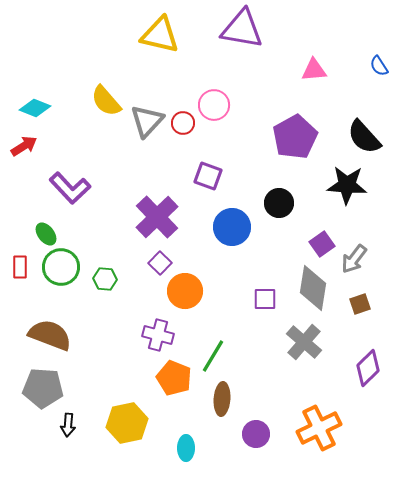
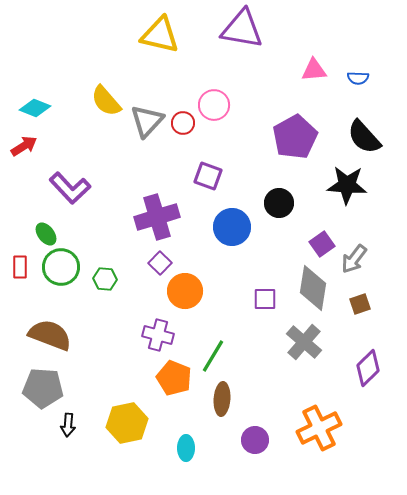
blue semicircle at (379, 66): moved 21 px left, 12 px down; rotated 55 degrees counterclockwise
purple cross at (157, 217): rotated 27 degrees clockwise
purple circle at (256, 434): moved 1 px left, 6 px down
